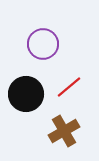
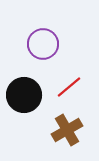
black circle: moved 2 px left, 1 px down
brown cross: moved 3 px right, 1 px up
